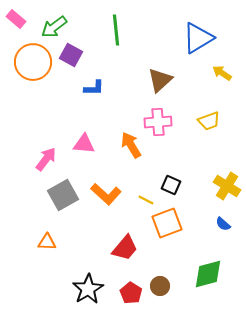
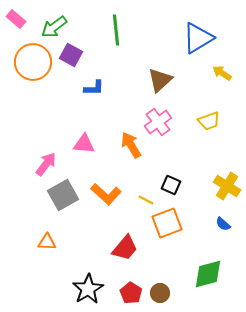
pink cross: rotated 32 degrees counterclockwise
pink arrow: moved 5 px down
brown circle: moved 7 px down
